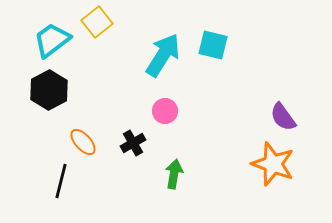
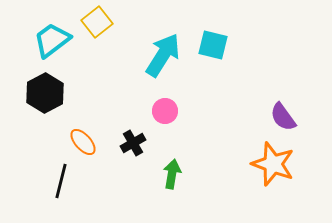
black hexagon: moved 4 px left, 3 px down
green arrow: moved 2 px left
